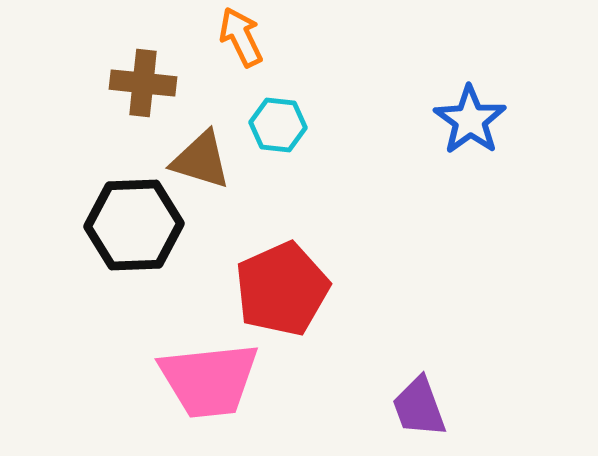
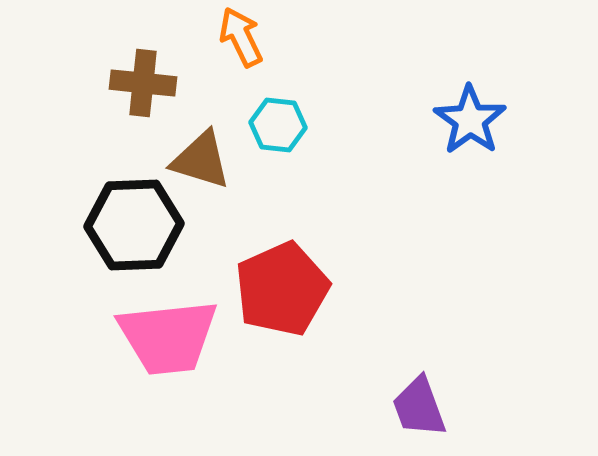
pink trapezoid: moved 41 px left, 43 px up
